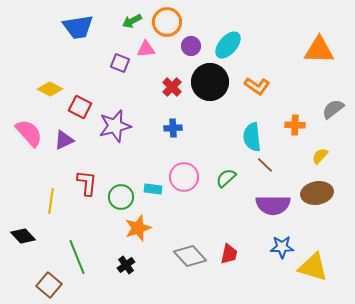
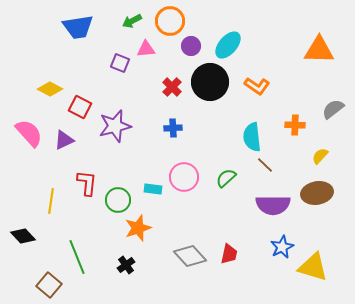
orange circle: moved 3 px right, 1 px up
green circle: moved 3 px left, 3 px down
blue star: rotated 25 degrees counterclockwise
